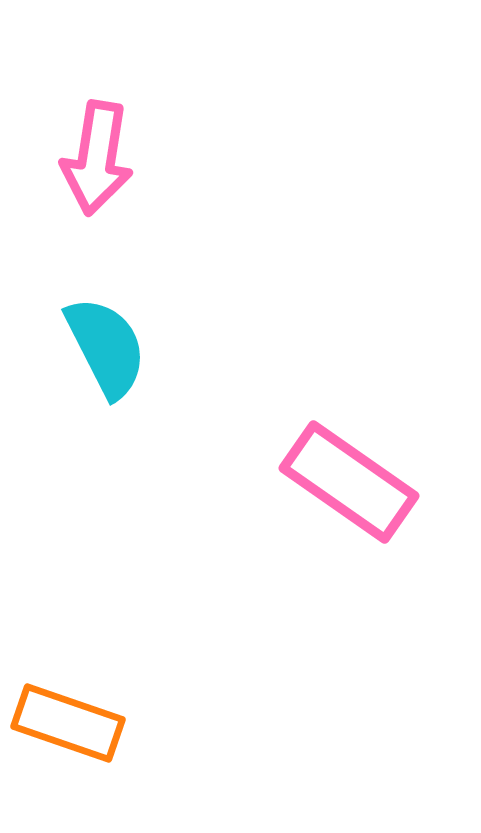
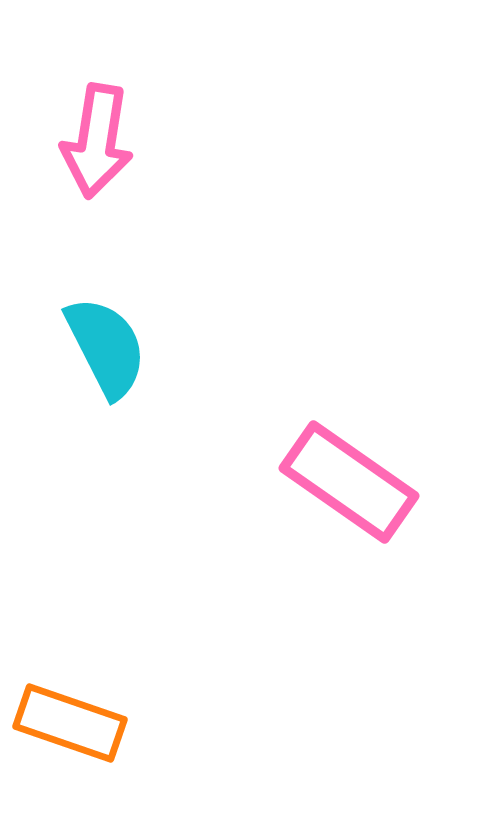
pink arrow: moved 17 px up
orange rectangle: moved 2 px right
